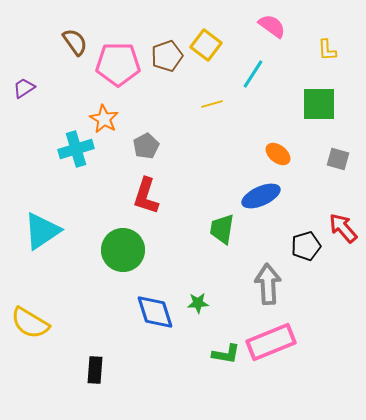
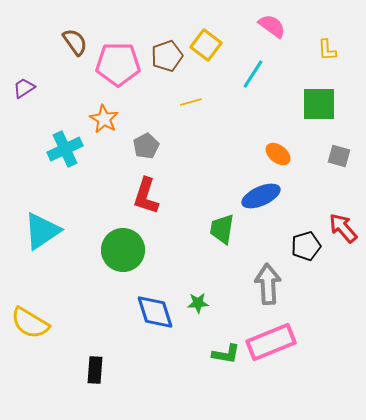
yellow line: moved 21 px left, 2 px up
cyan cross: moved 11 px left; rotated 8 degrees counterclockwise
gray square: moved 1 px right, 3 px up
